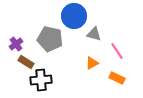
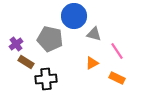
black cross: moved 5 px right, 1 px up
